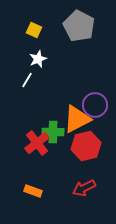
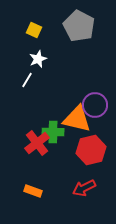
orange triangle: rotated 40 degrees clockwise
red hexagon: moved 5 px right, 4 px down
